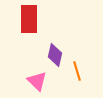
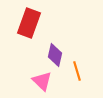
red rectangle: moved 4 px down; rotated 20 degrees clockwise
pink triangle: moved 5 px right
